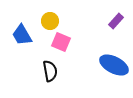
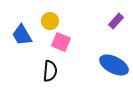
black semicircle: rotated 15 degrees clockwise
